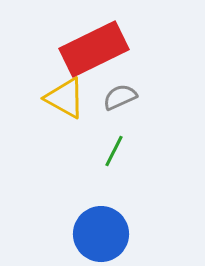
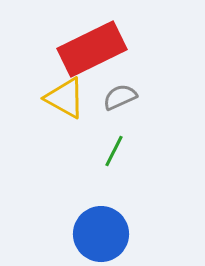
red rectangle: moved 2 px left
